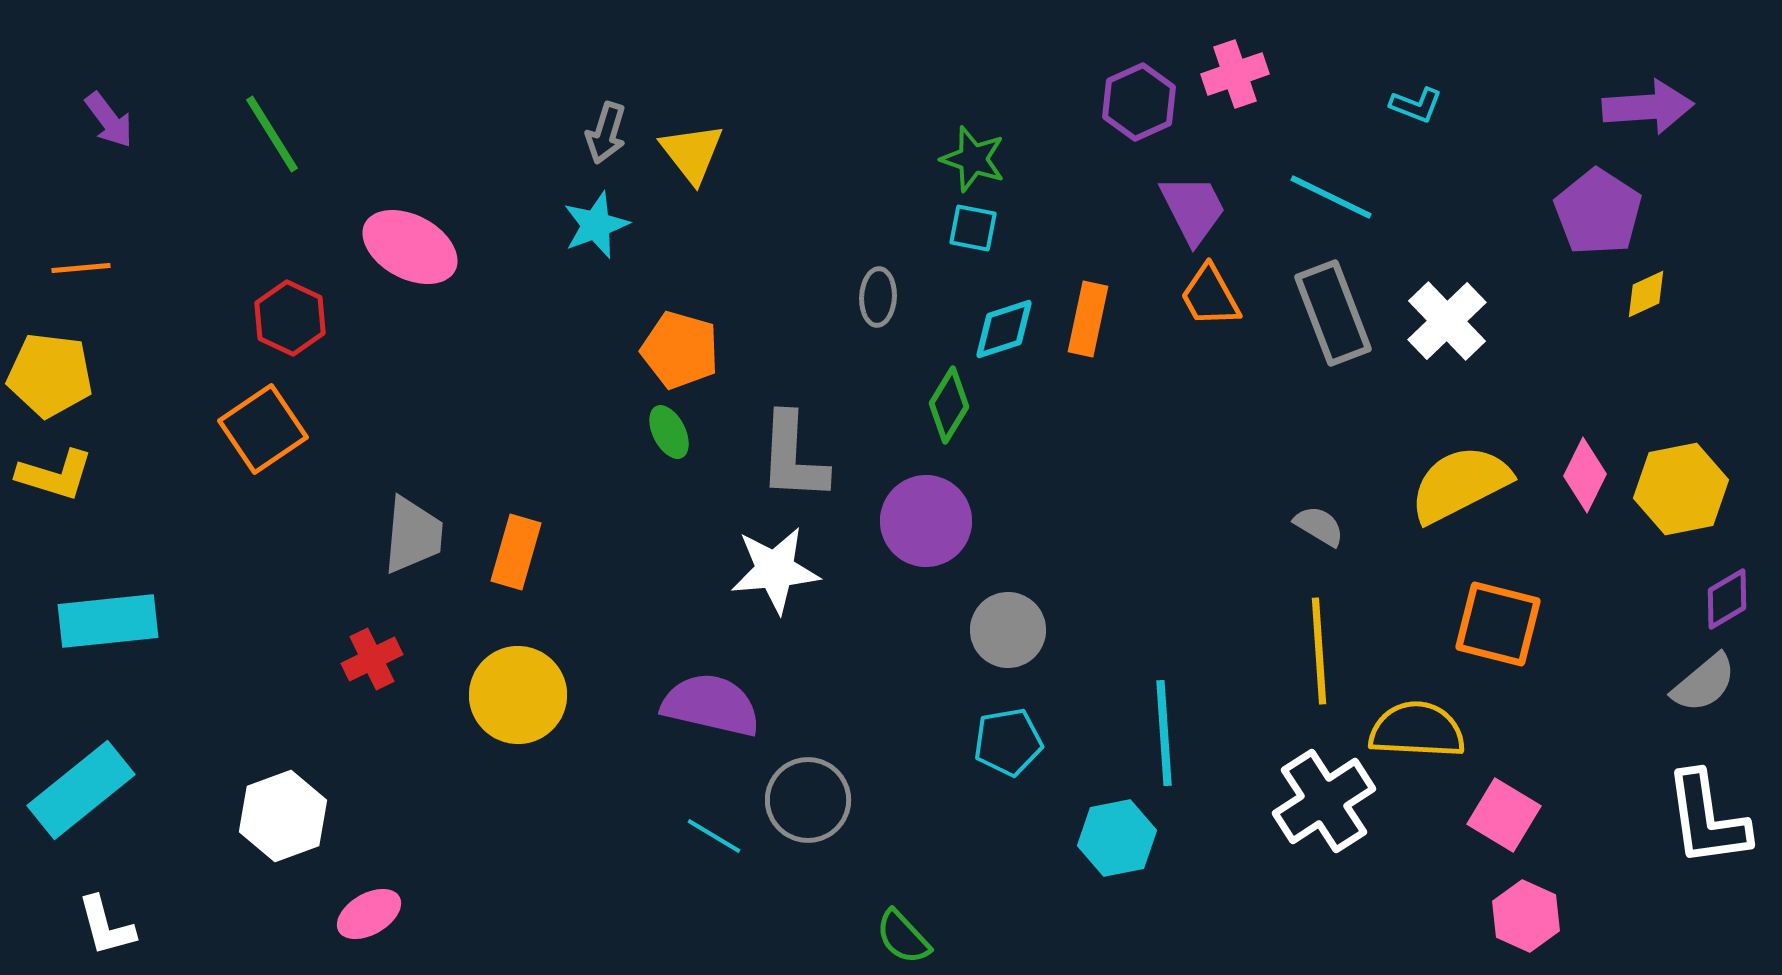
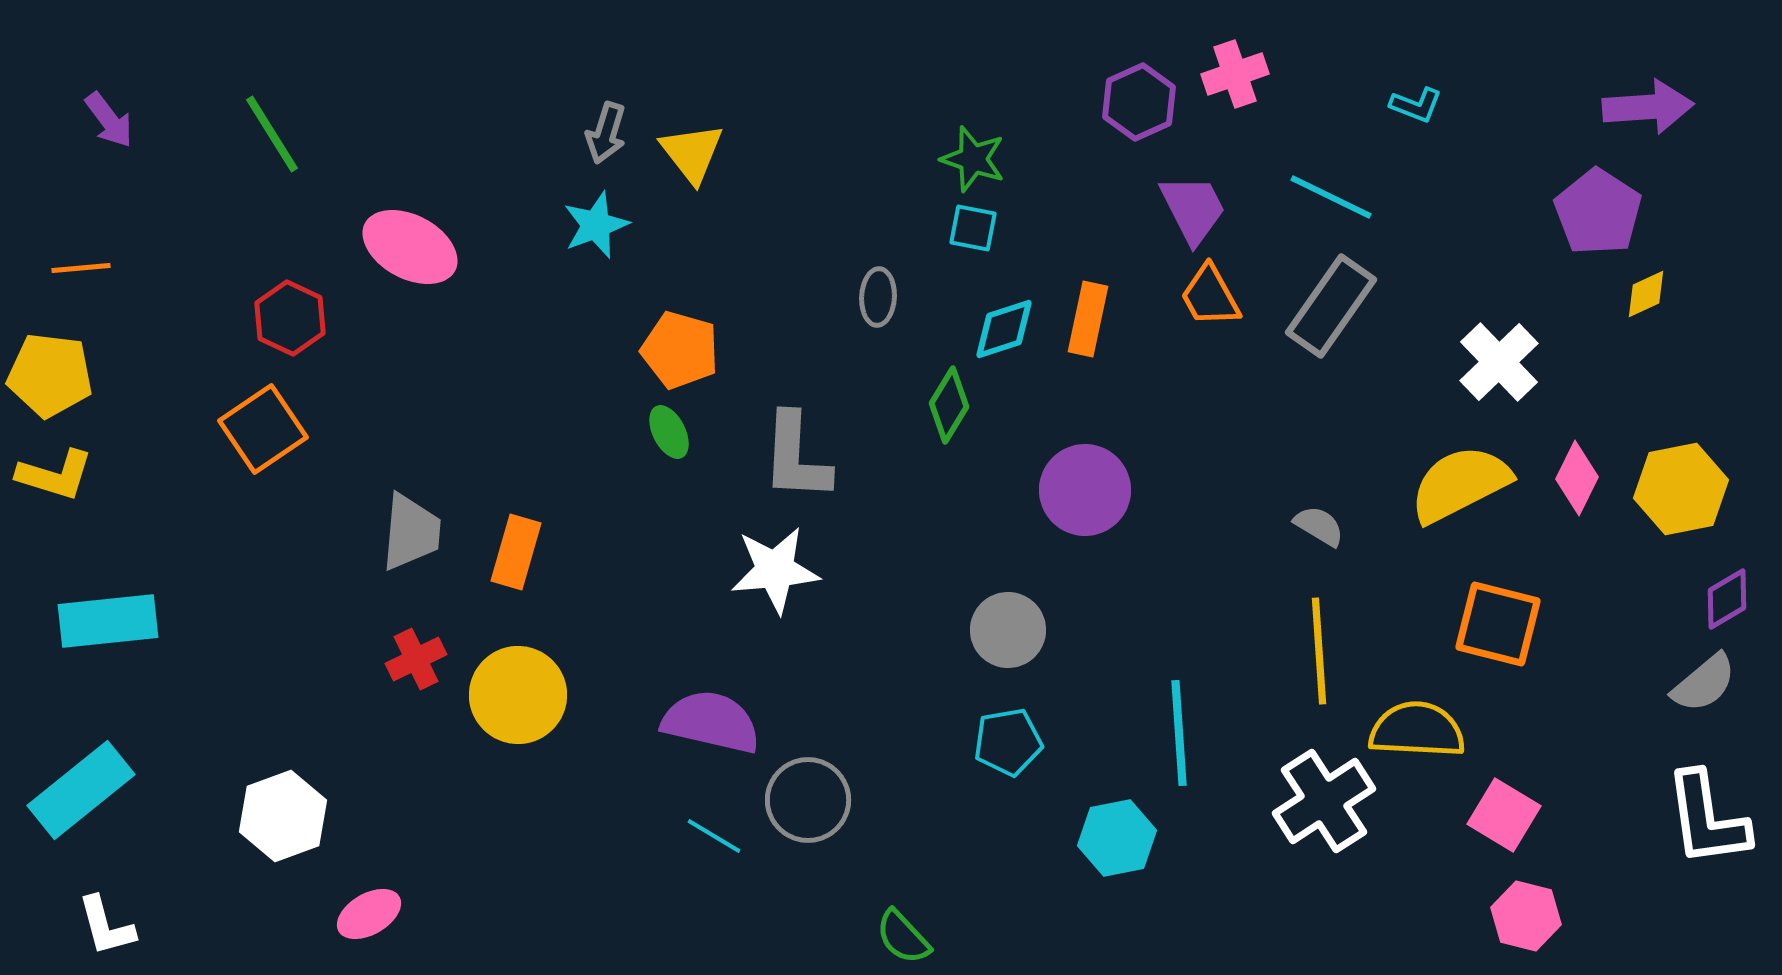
gray rectangle at (1333, 313): moved 2 px left, 7 px up; rotated 56 degrees clockwise
white cross at (1447, 321): moved 52 px right, 41 px down
gray L-shape at (793, 457): moved 3 px right
pink diamond at (1585, 475): moved 8 px left, 3 px down
purple circle at (926, 521): moved 159 px right, 31 px up
gray trapezoid at (413, 535): moved 2 px left, 3 px up
red cross at (372, 659): moved 44 px right
purple semicircle at (711, 705): moved 17 px down
cyan line at (1164, 733): moved 15 px right
pink hexagon at (1526, 916): rotated 10 degrees counterclockwise
